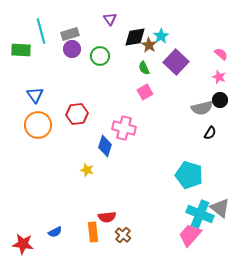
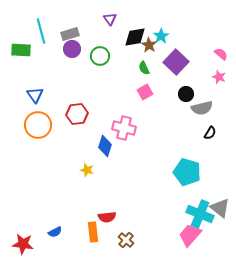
black circle: moved 34 px left, 6 px up
cyan pentagon: moved 2 px left, 3 px up
brown cross: moved 3 px right, 5 px down
